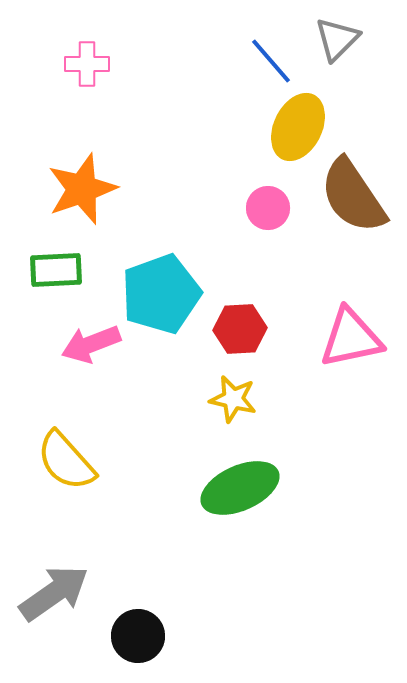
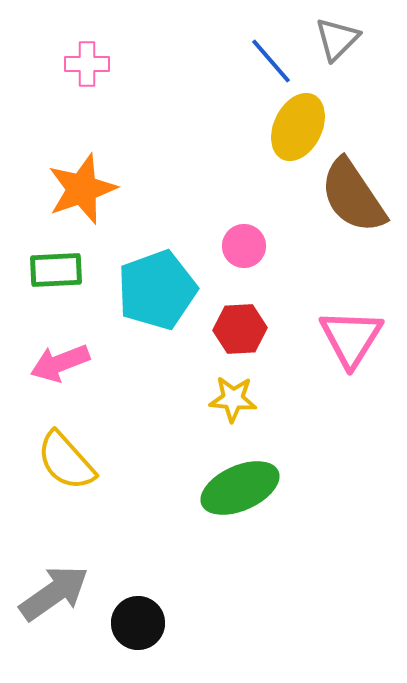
pink circle: moved 24 px left, 38 px down
cyan pentagon: moved 4 px left, 4 px up
pink triangle: rotated 46 degrees counterclockwise
pink arrow: moved 31 px left, 19 px down
yellow star: rotated 9 degrees counterclockwise
black circle: moved 13 px up
